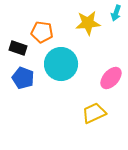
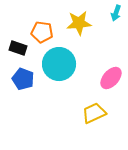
yellow star: moved 9 px left
cyan circle: moved 2 px left
blue pentagon: moved 1 px down
